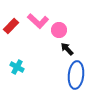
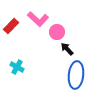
pink L-shape: moved 2 px up
pink circle: moved 2 px left, 2 px down
